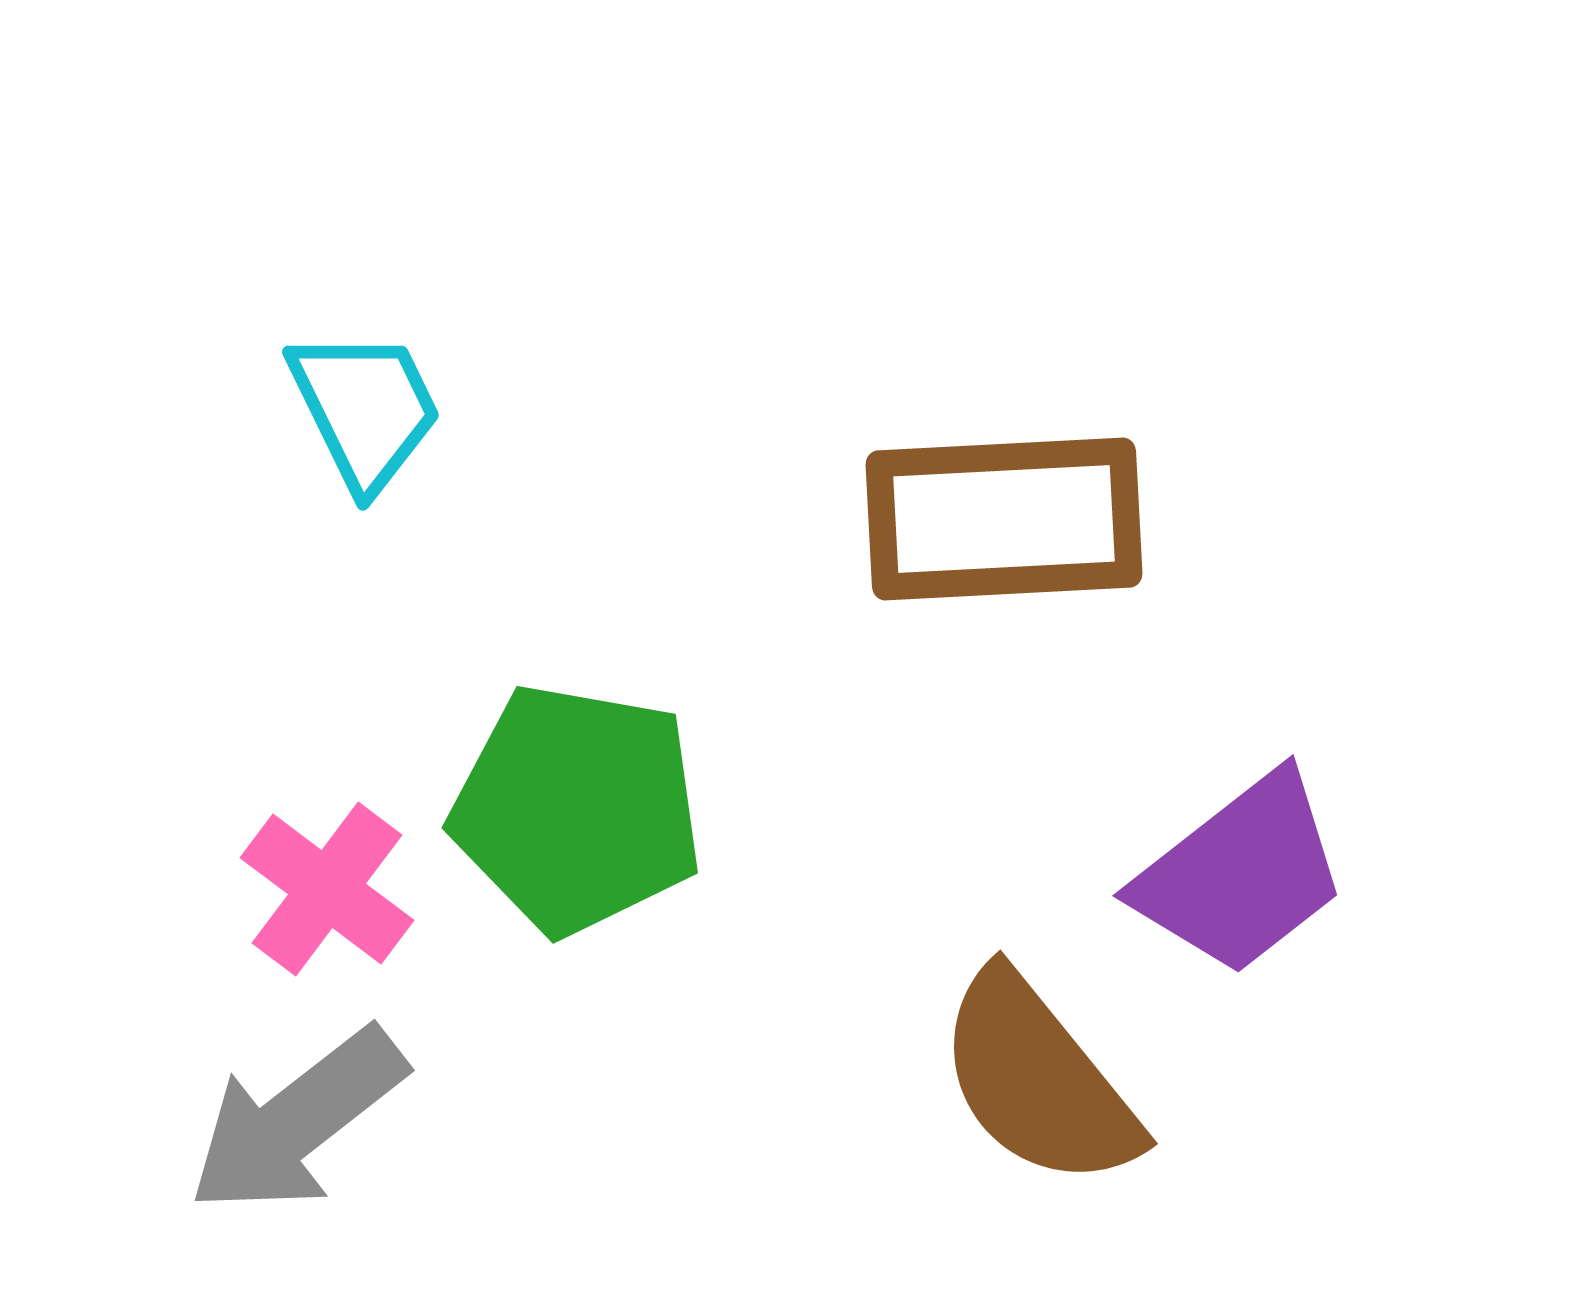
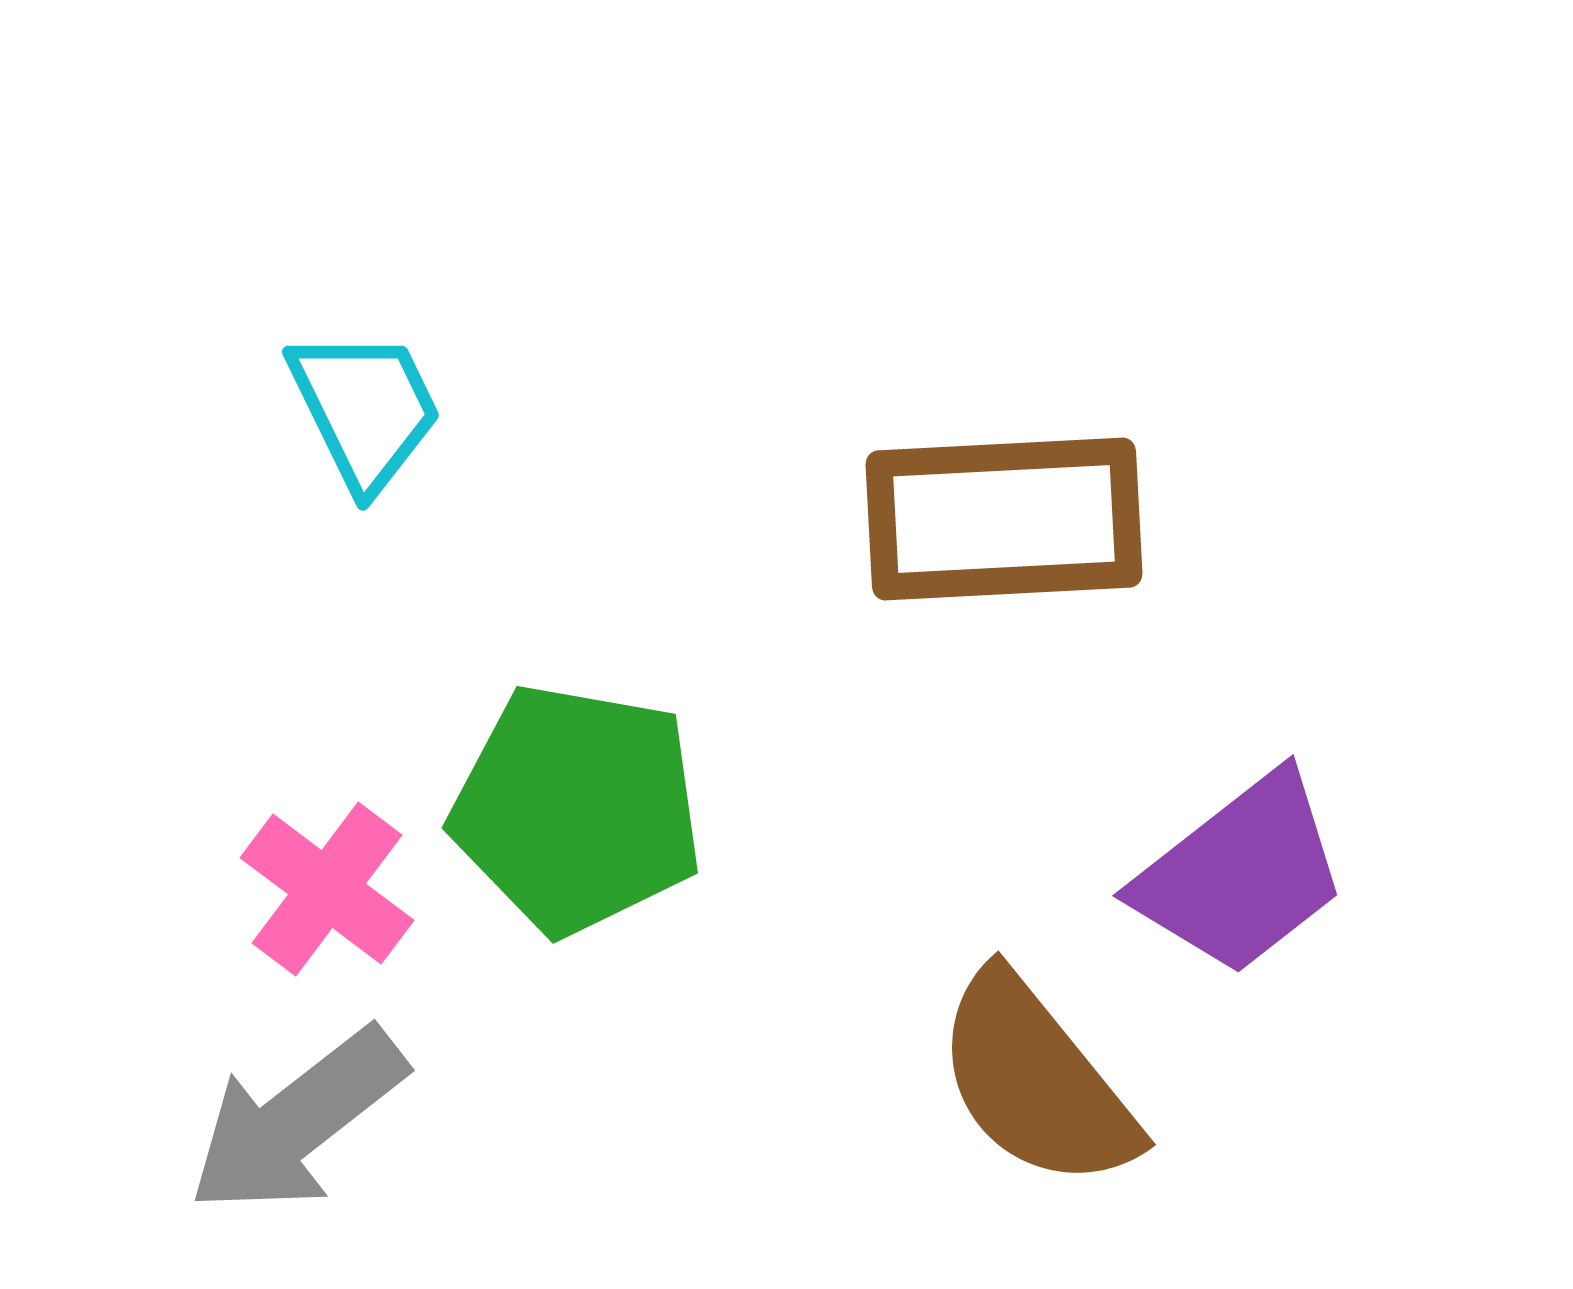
brown semicircle: moved 2 px left, 1 px down
